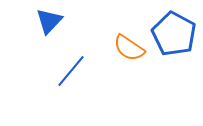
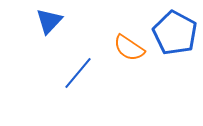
blue pentagon: moved 1 px right, 1 px up
blue line: moved 7 px right, 2 px down
